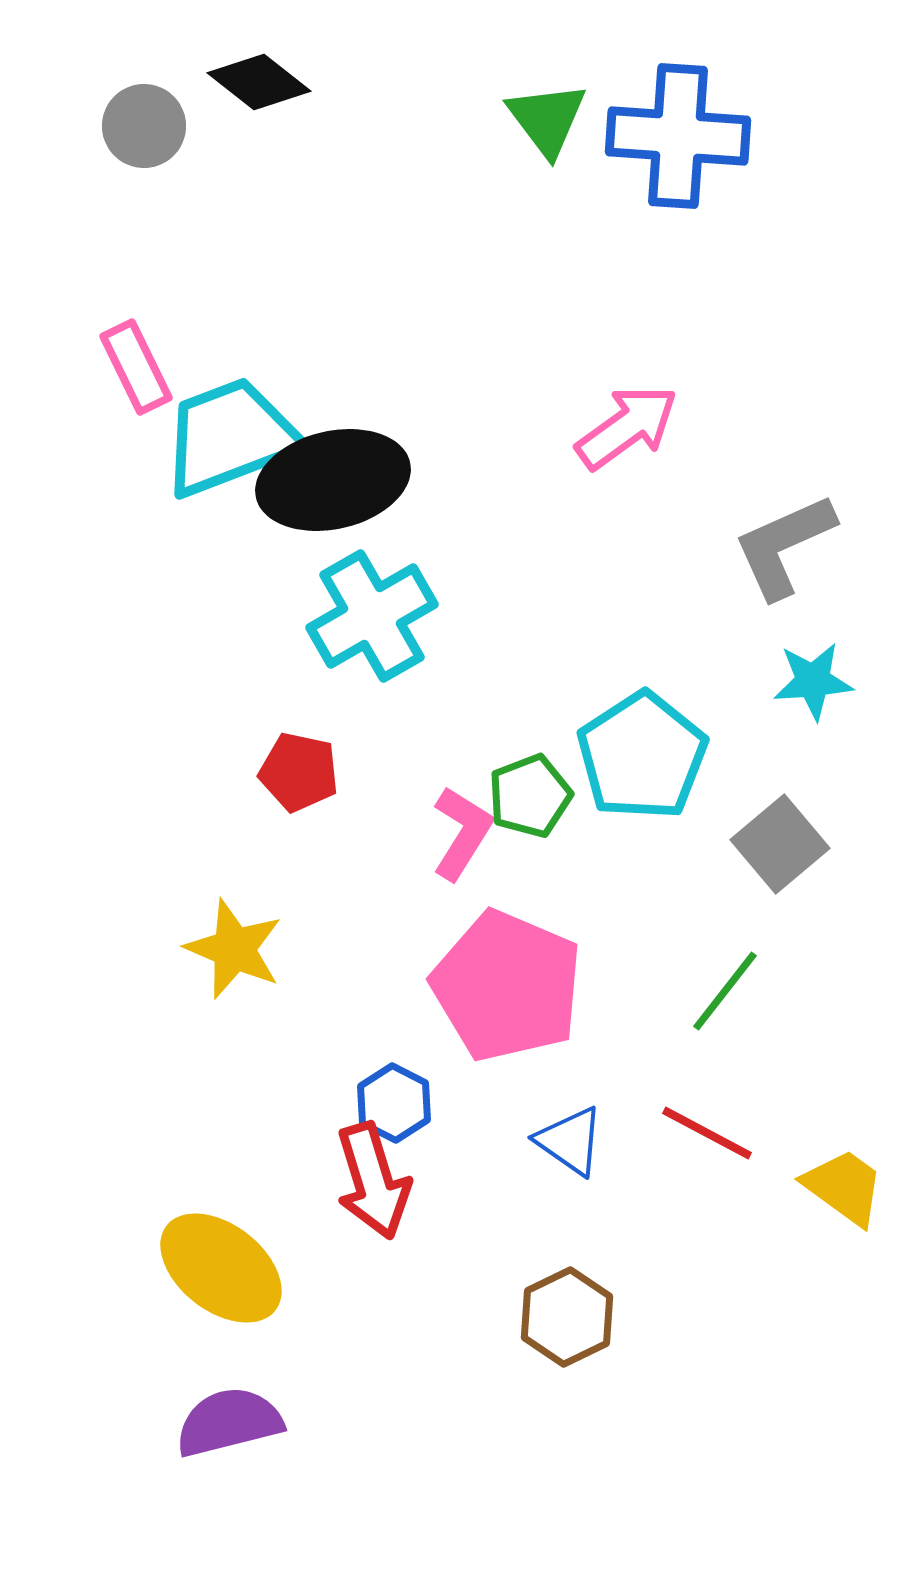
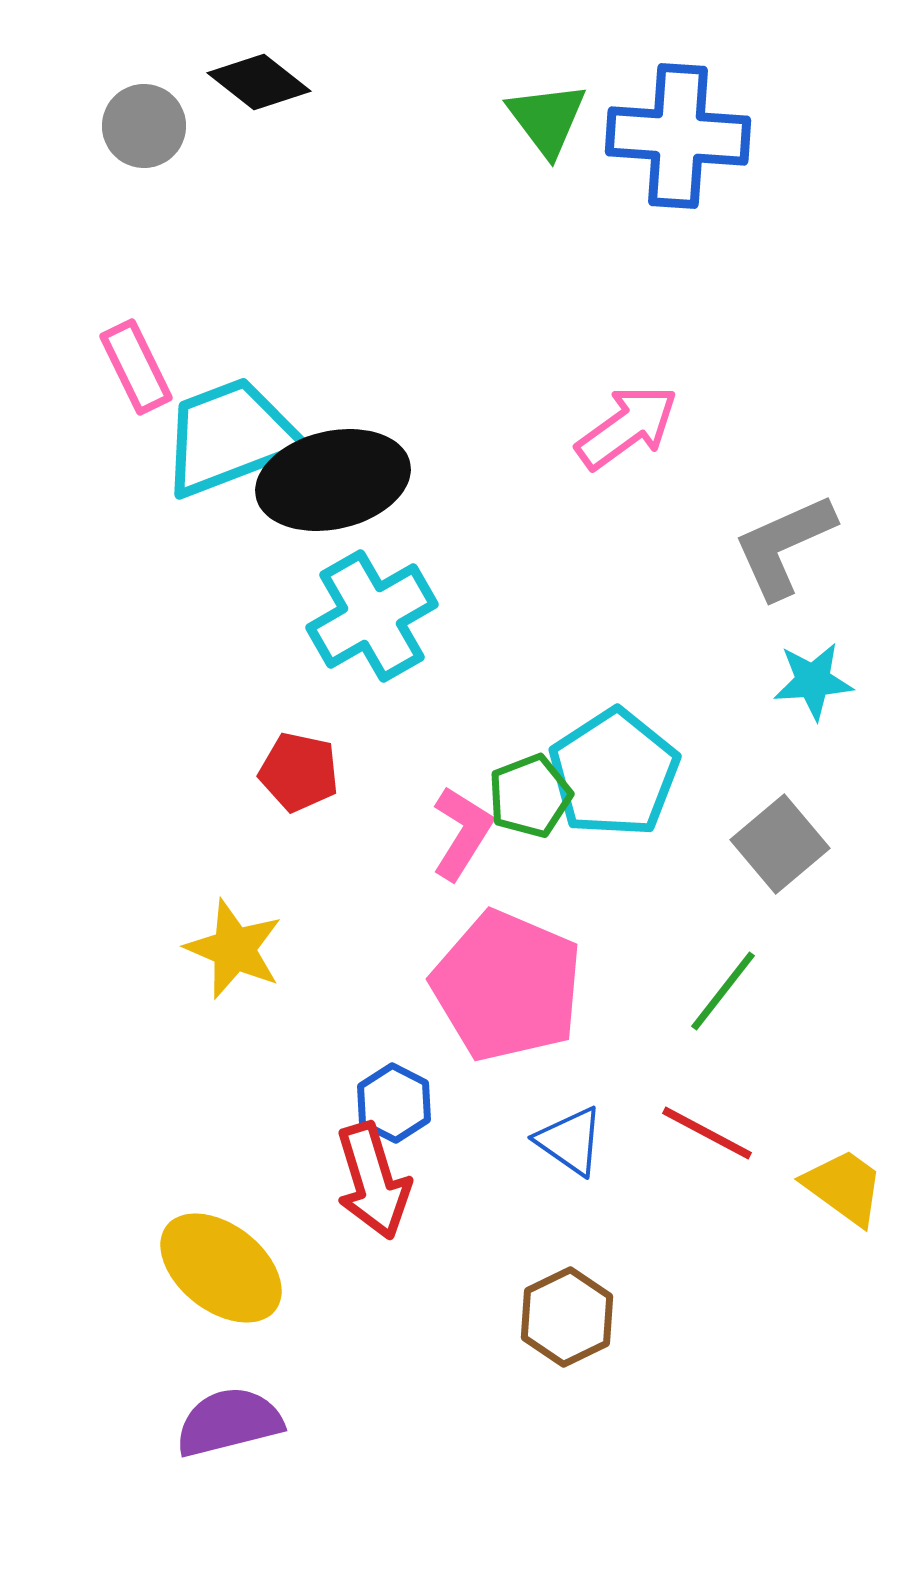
cyan pentagon: moved 28 px left, 17 px down
green line: moved 2 px left
